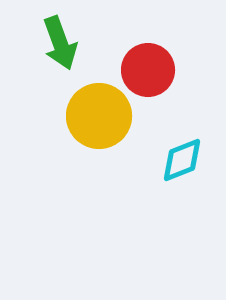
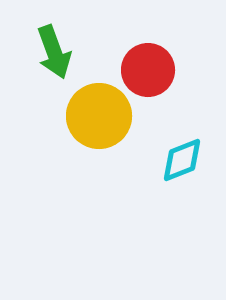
green arrow: moved 6 px left, 9 px down
